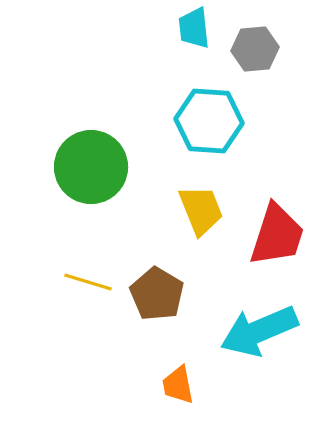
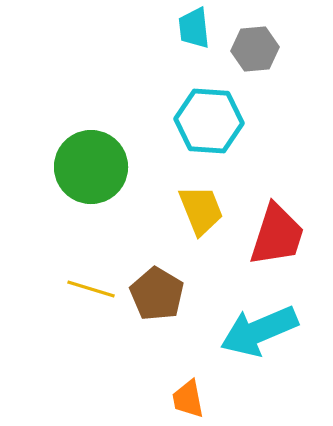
yellow line: moved 3 px right, 7 px down
orange trapezoid: moved 10 px right, 14 px down
